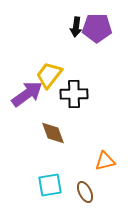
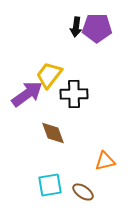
brown ellipse: moved 2 px left; rotated 30 degrees counterclockwise
